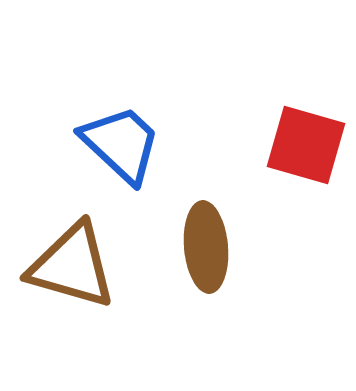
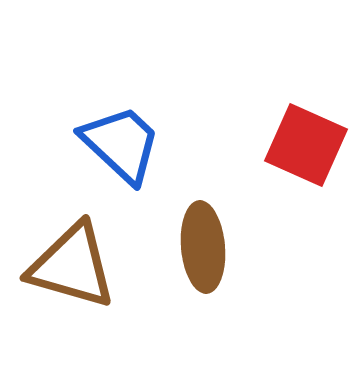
red square: rotated 8 degrees clockwise
brown ellipse: moved 3 px left
